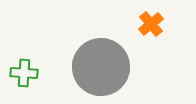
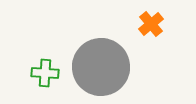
green cross: moved 21 px right
